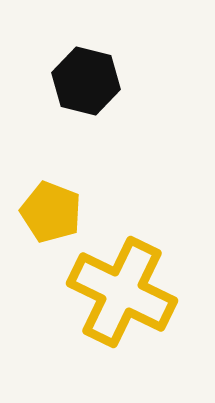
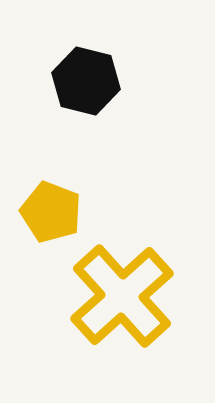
yellow cross: moved 4 px down; rotated 22 degrees clockwise
